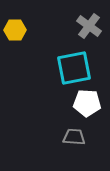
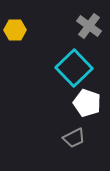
cyan square: rotated 33 degrees counterclockwise
white pentagon: rotated 16 degrees clockwise
gray trapezoid: moved 1 px down; rotated 150 degrees clockwise
